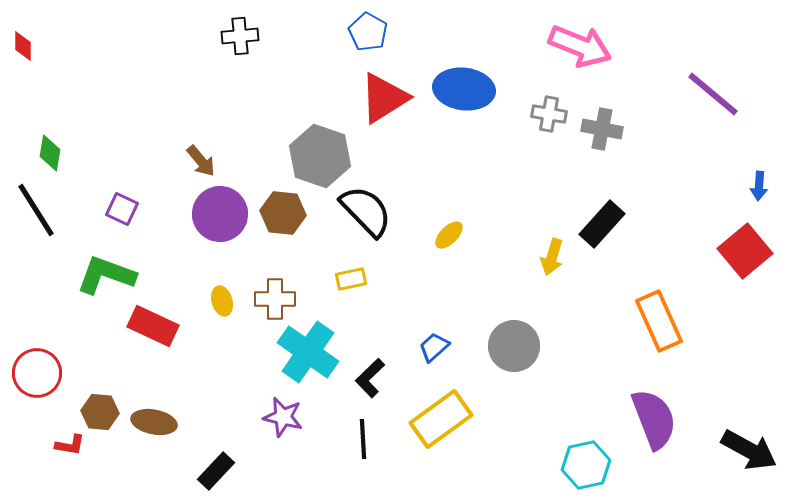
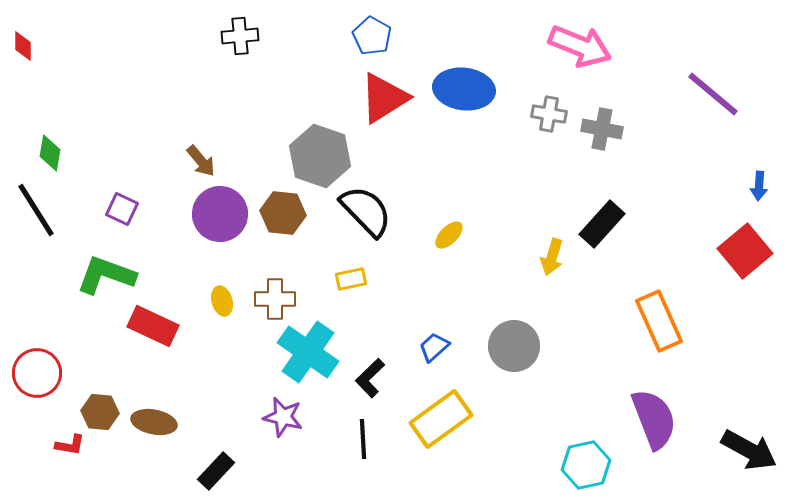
blue pentagon at (368, 32): moved 4 px right, 4 px down
